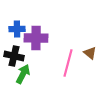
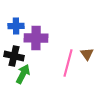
blue cross: moved 1 px left, 3 px up
brown triangle: moved 3 px left, 1 px down; rotated 16 degrees clockwise
